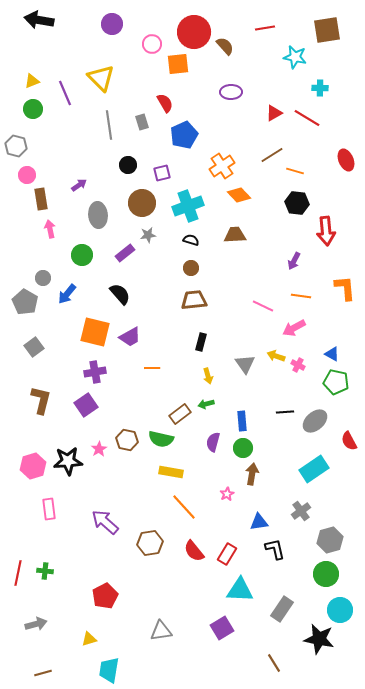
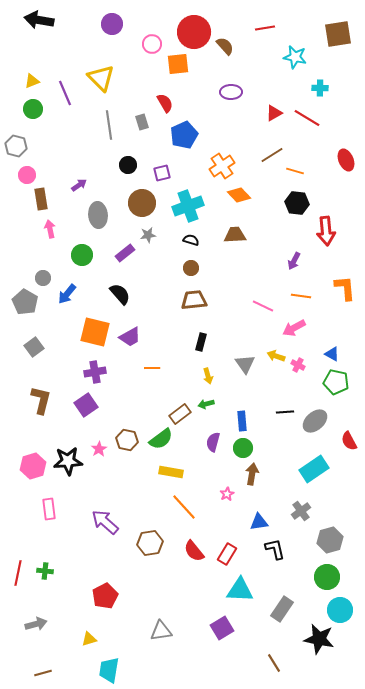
brown square at (327, 30): moved 11 px right, 4 px down
green semicircle at (161, 439): rotated 50 degrees counterclockwise
green circle at (326, 574): moved 1 px right, 3 px down
